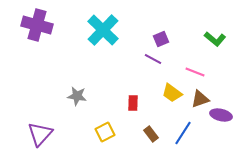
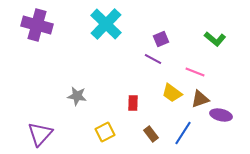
cyan cross: moved 3 px right, 6 px up
